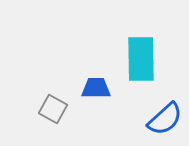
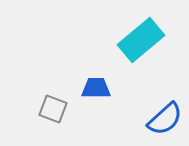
cyan rectangle: moved 19 px up; rotated 51 degrees clockwise
gray square: rotated 8 degrees counterclockwise
